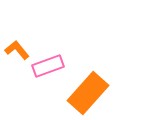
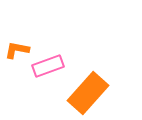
orange L-shape: rotated 40 degrees counterclockwise
